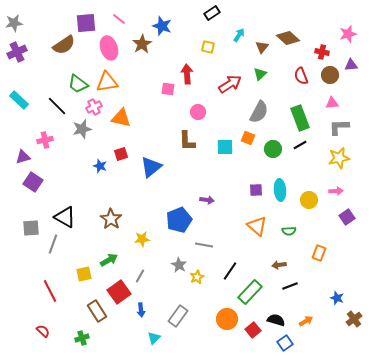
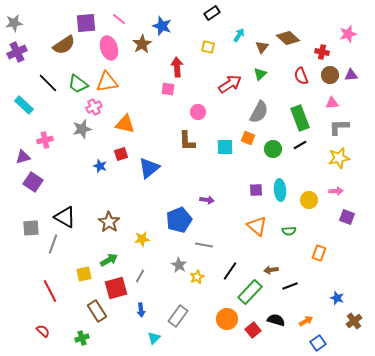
purple triangle at (351, 65): moved 10 px down
red arrow at (187, 74): moved 10 px left, 7 px up
cyan rectangle at (19, 100): moved 5 px right, 5 px down
black line at (57, 106): moved 9 px left, 23 px up
orange triangle at (121, 118): moved 4 px right, 6 px down
blue triangle at (151, 167): moved 2 px left, 1 px down
purple square at (347, 217): rotated 35 degrees counterclockwise
brown star at (111, 219): moved 2 px left, 3 px down
brown arrow at (279, 265): moved 8 px left, 5 px down
red square at (119, 292): moved 3 px left, 4 px up; rotated 20 degrees clockwise
brown cross at (354, 319): moved 2 px down
blue square at (285, 343): moved 33 px right
